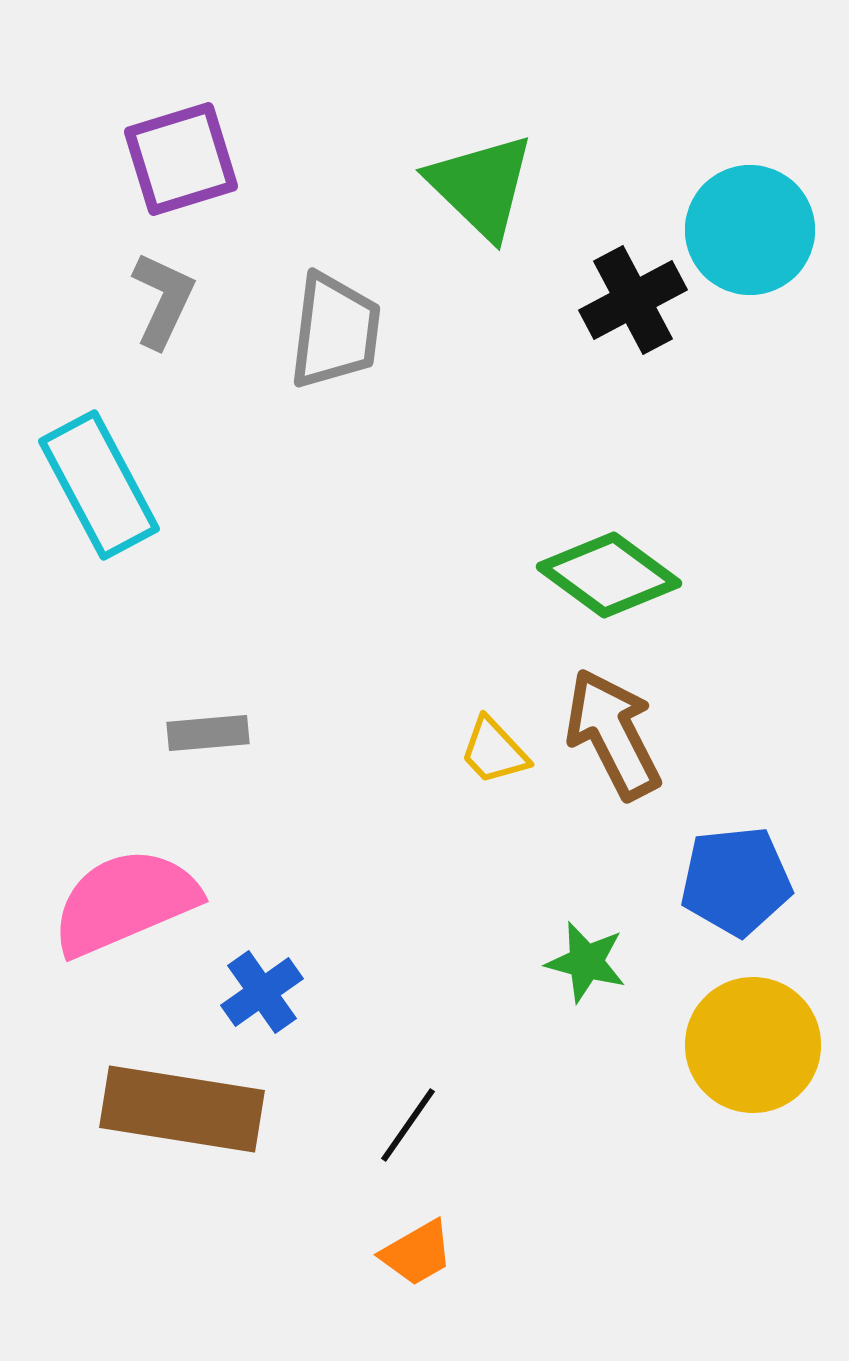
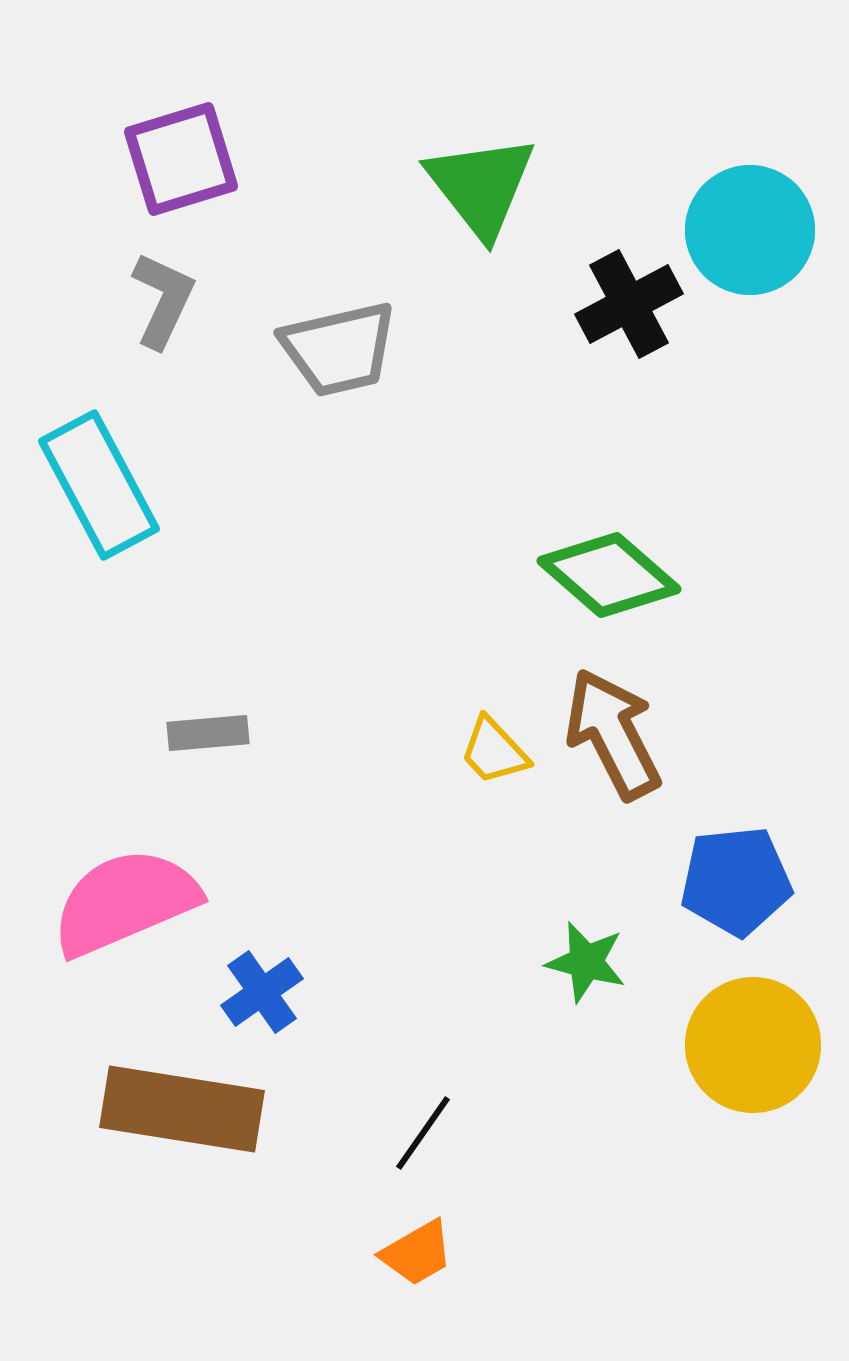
green triangle: rotated 8 degrees clockwise
black cross: moved 4 px left, 4 px down
gray trapezoid: moved 4 px right, 18 px down; rotated 70 degrees clockwise
green diamond: rotated 5 degrees clockwise
black line: moved 15 px right, 8 px down
